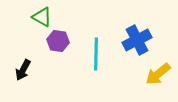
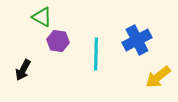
yellow arrow: moved 3 px down
